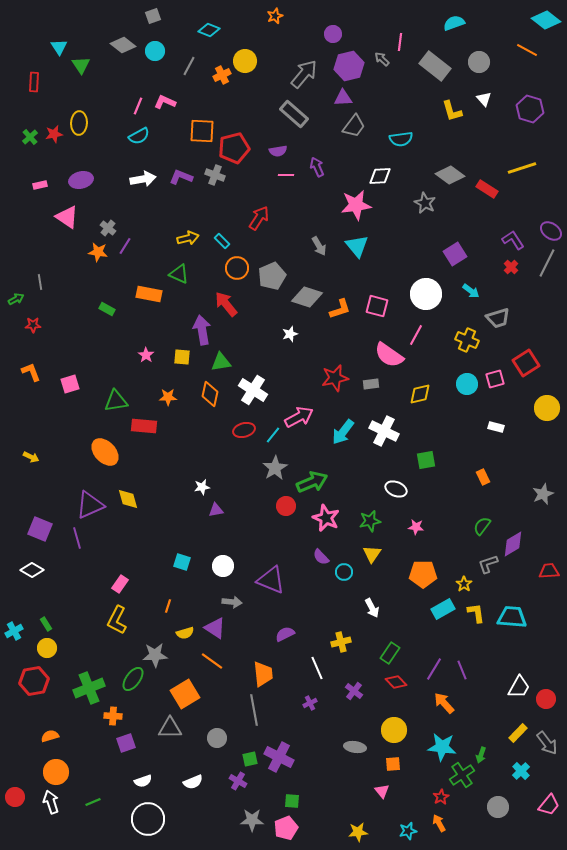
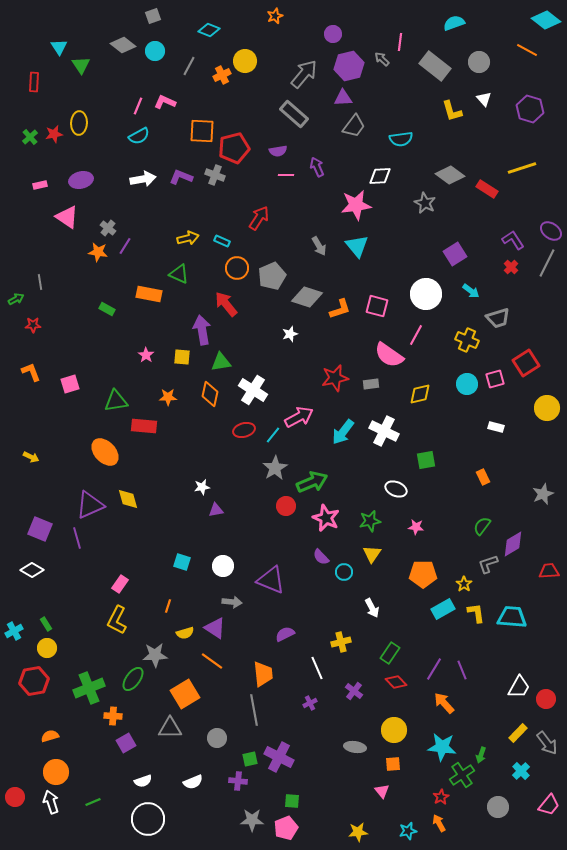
cyan rectangle at (222, 241): rotated 21 degrees counterclockwise
purple square at (126, 743): rotated 12 degrees counterclockwise
purple cross at (238, 781): rotated 24 degrees counterclockwise
